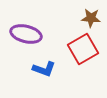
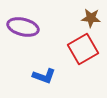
purple ellipse: moved 3 px left, 7 px up
blue L-shape: moved 7 px down
